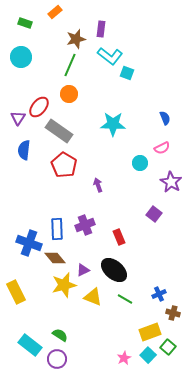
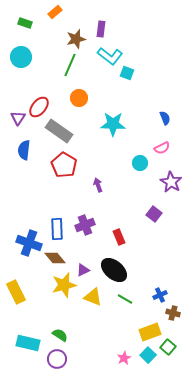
orange circle at (69, 94): moved 10 px right, 4 px down
blue cross at (159, 294): moved 1 px right, 1 px down
cyan rectangle at (30, 345): moved 2 px left, 2 px up; rotated 25 degrees counterclockwise
